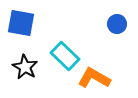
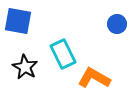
blue square: moved 3 px left, 2 px up
cyan rectangle: moved 2 px left, 2 px up; rotated 20 degrees clockwise
